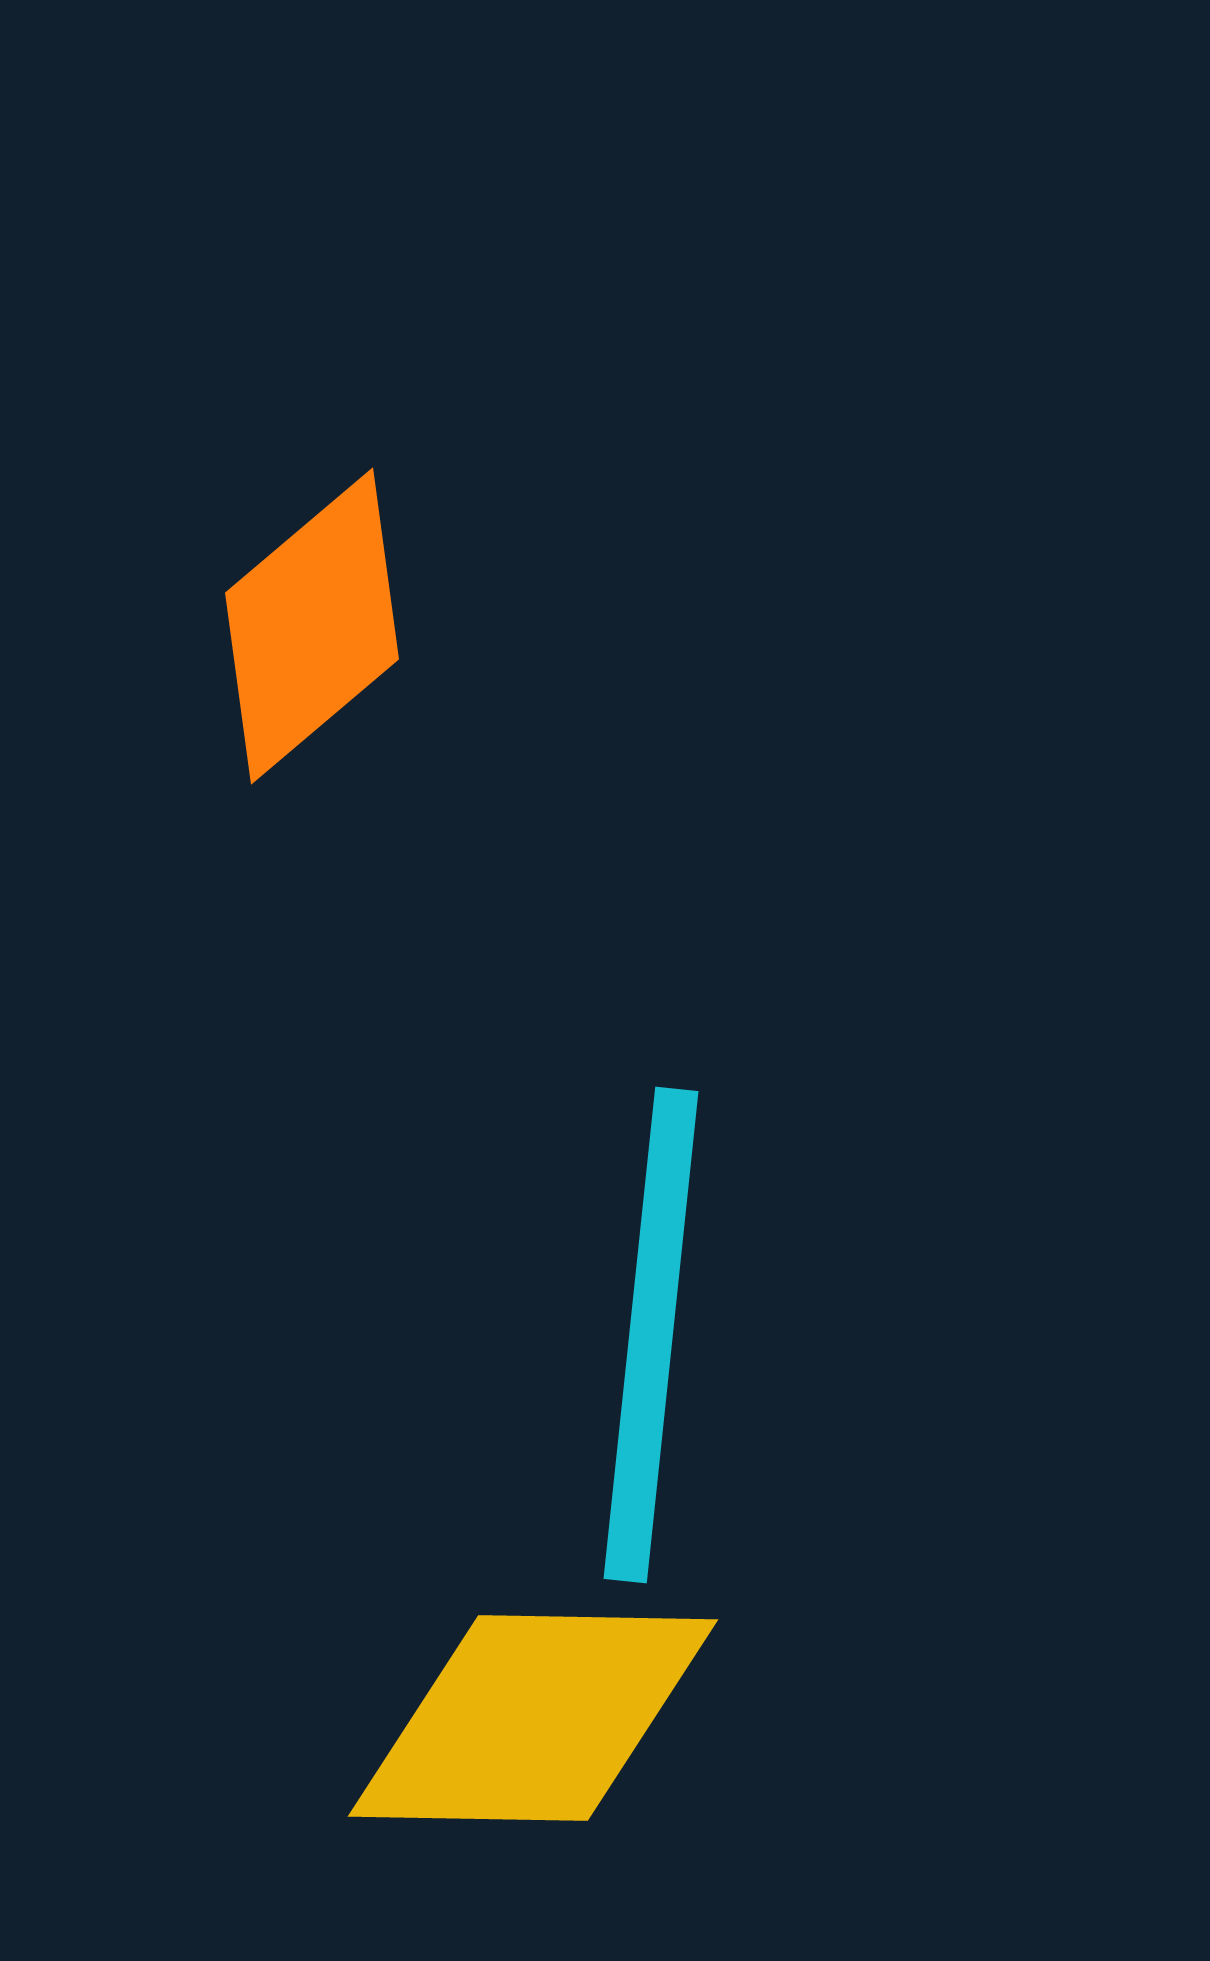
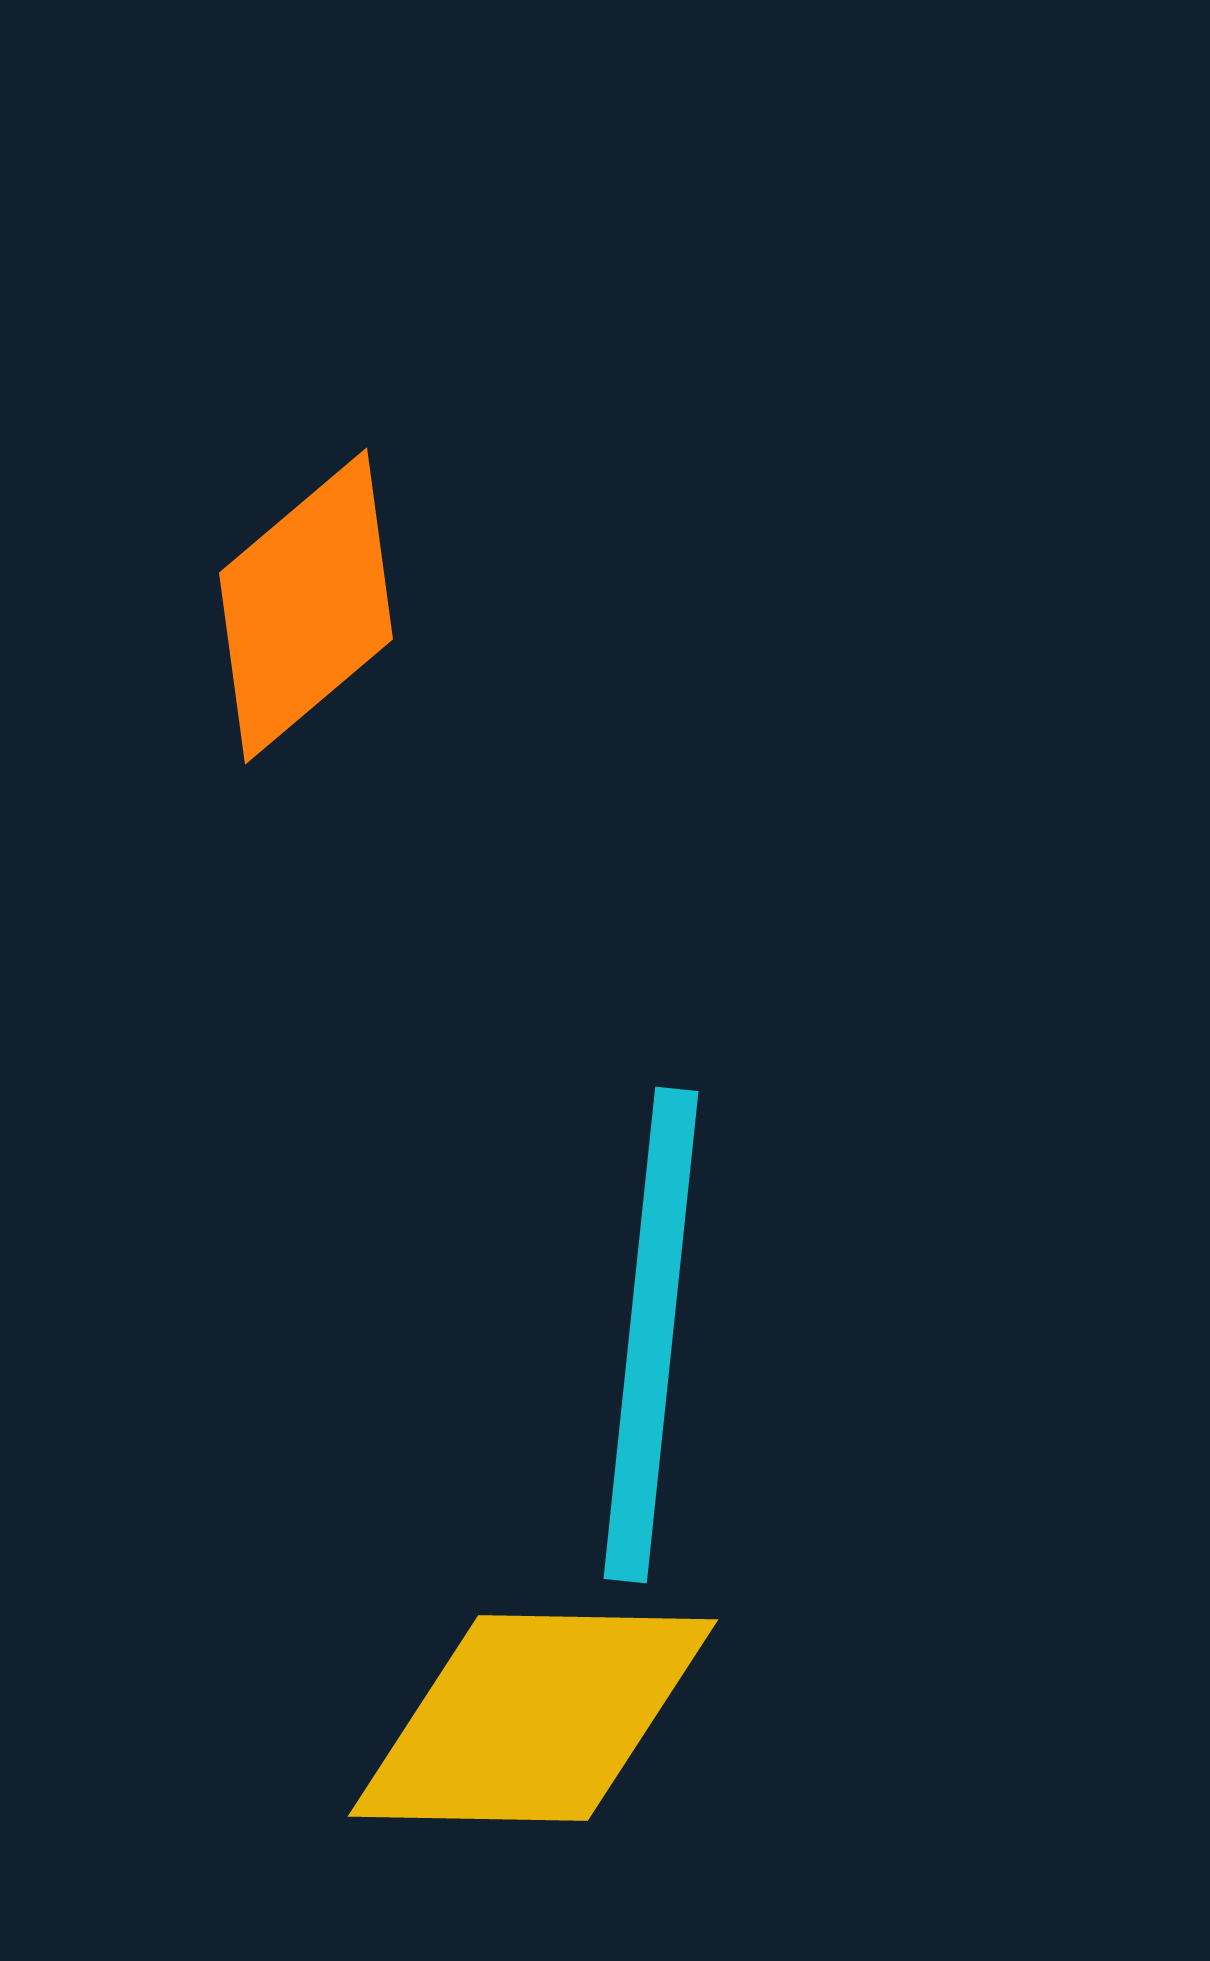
orange diamond: moved 6 px left, 20 px up
